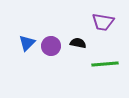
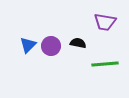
purple trapezoid: moved 2 px right
blue triangle: moved 1 px right, 2 px down
